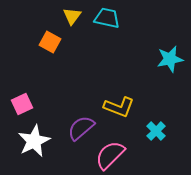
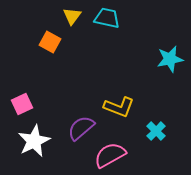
pink semicircle: rotated 16 degrees clockwise
